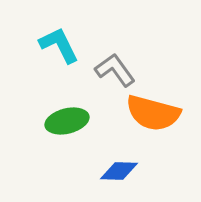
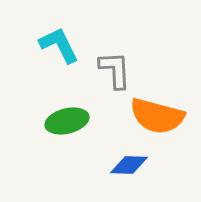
gray L-shape: rotated 33 degrees clockwise
orange semicircle: moved 4 px right, 3 px down
blue diamond: moved 10 px right, 6 px up
